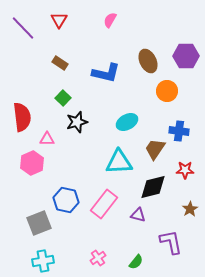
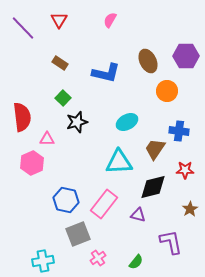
gray square: moved 39 px right, 11 px down
